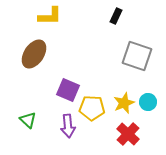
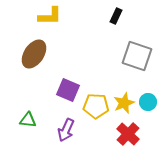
yellow pentagon: moved 4 px right, 2 px up
green triangle: rotated 36 degrees counterclockwise
purple arrow: moved 2 px left, 4 px down; rotated 30 degrees clockwise
